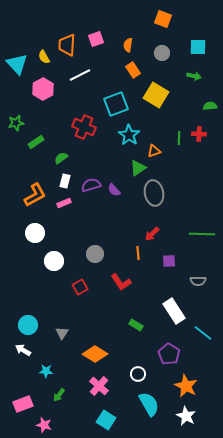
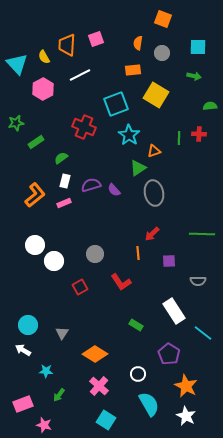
orange semicircle at (128, 45): moved 10 px right, 2 px up
orange rectangle at (133, 70): rotated 63 degrees counterclockwise
orange L-shape at (35, 195): rotated 10 degrees counterclockwise
white circle at (35, 233): moved 12 px down
